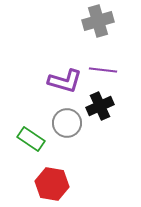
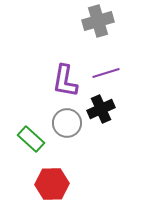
purple line: moved 3 px right, 3 px down; rotated 24 degrees counterclockwise
purple L-shape: rotated 84 degrees clockwise
black cross: moved 1 px right, 3 px down
green rectangle: rotated 8 degrees clockwise
red hexagon: rotated 12 degrees counterclockwise
